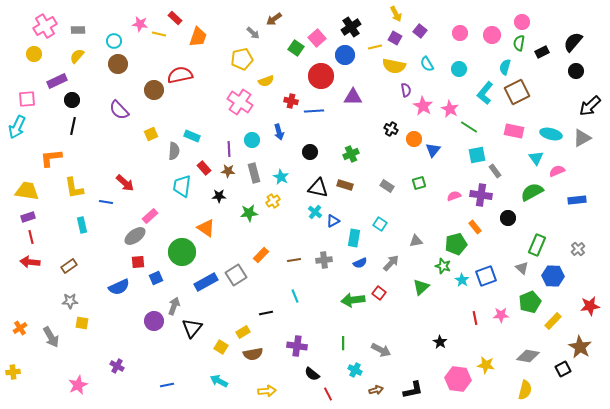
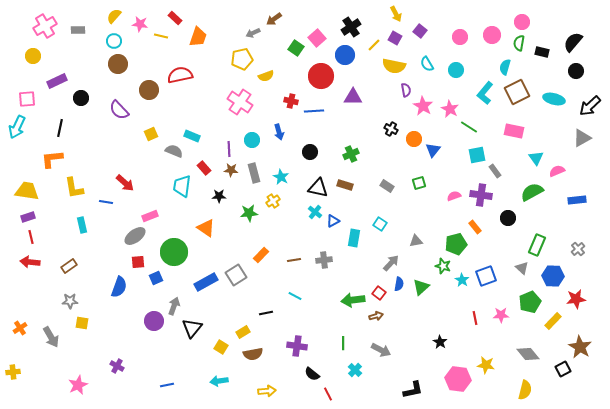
gray arrow at (253, 33): rotated 112 degrees clockwise
pink circle at (460, 33): moved 4 px down
yellow line at (159, 34): moved 2 px right, 2 px down
yellow line at (375, 47): moved 1 px left, 2 px up; rotated 32 degrees counterclockwise
black rectangle at (542, 52): rotated 40 degrees clockwise
yellow circle at (34, 54): moved 1 px left, 2 px down
yellow semicircle at (77, 56): moved 37 px right, 40 px up
cyan circle at (459, 69): moved 3 px left, 1 px down
yellow semicircle at (266, 81): moved 5 px up
brown circle at (154, 90): moved 5 px left
black circle at (72, 100): moved 9 px right, 2 px up
black line at (73, 126): moved 13 px left, 2 px down
cyan ellipse at (551, 134): moved 3 px right, 35 px up
gray semicircle at (174, 151): rotated 72 degrees counterclockwise
orange L-shape at (51, 158): moved 1 px right, 1 px down
brown star at (228, 171): moved 3 px right, 1 px up
pink rectangle at (150, 216): rotated 21 degrees clockwise
green circle at (182, 252): moved 8 px left
blue semicircle at (360, 263): moved 39 px right, 21 px down; rotated 56 degrees counterclockwise
blue semicircle at (119, 287): rotated 45 degrees counterclockwise
cyan line at (295, 296): rotated 40 degrees counterclockwise
red star at (590, 306): moved 14 px left, 7 px up
gray diamond at (528, 356): moved 2 px up; rotated 40 degrees clockwise
cyan cross at (355, 370): rotated 16 degrees clockwise
cyan arrow at (219, 381): rotated 36 degrees counterclockwise
brown arrow at (376, 390): moved 74 px up
